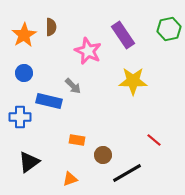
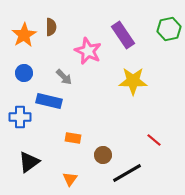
gray arrow: moved 9 px left, 9 px up
orange rectangle: moved 4 px left, 2 px up
orange triangle: rotated 35 degrees counterclockwise
